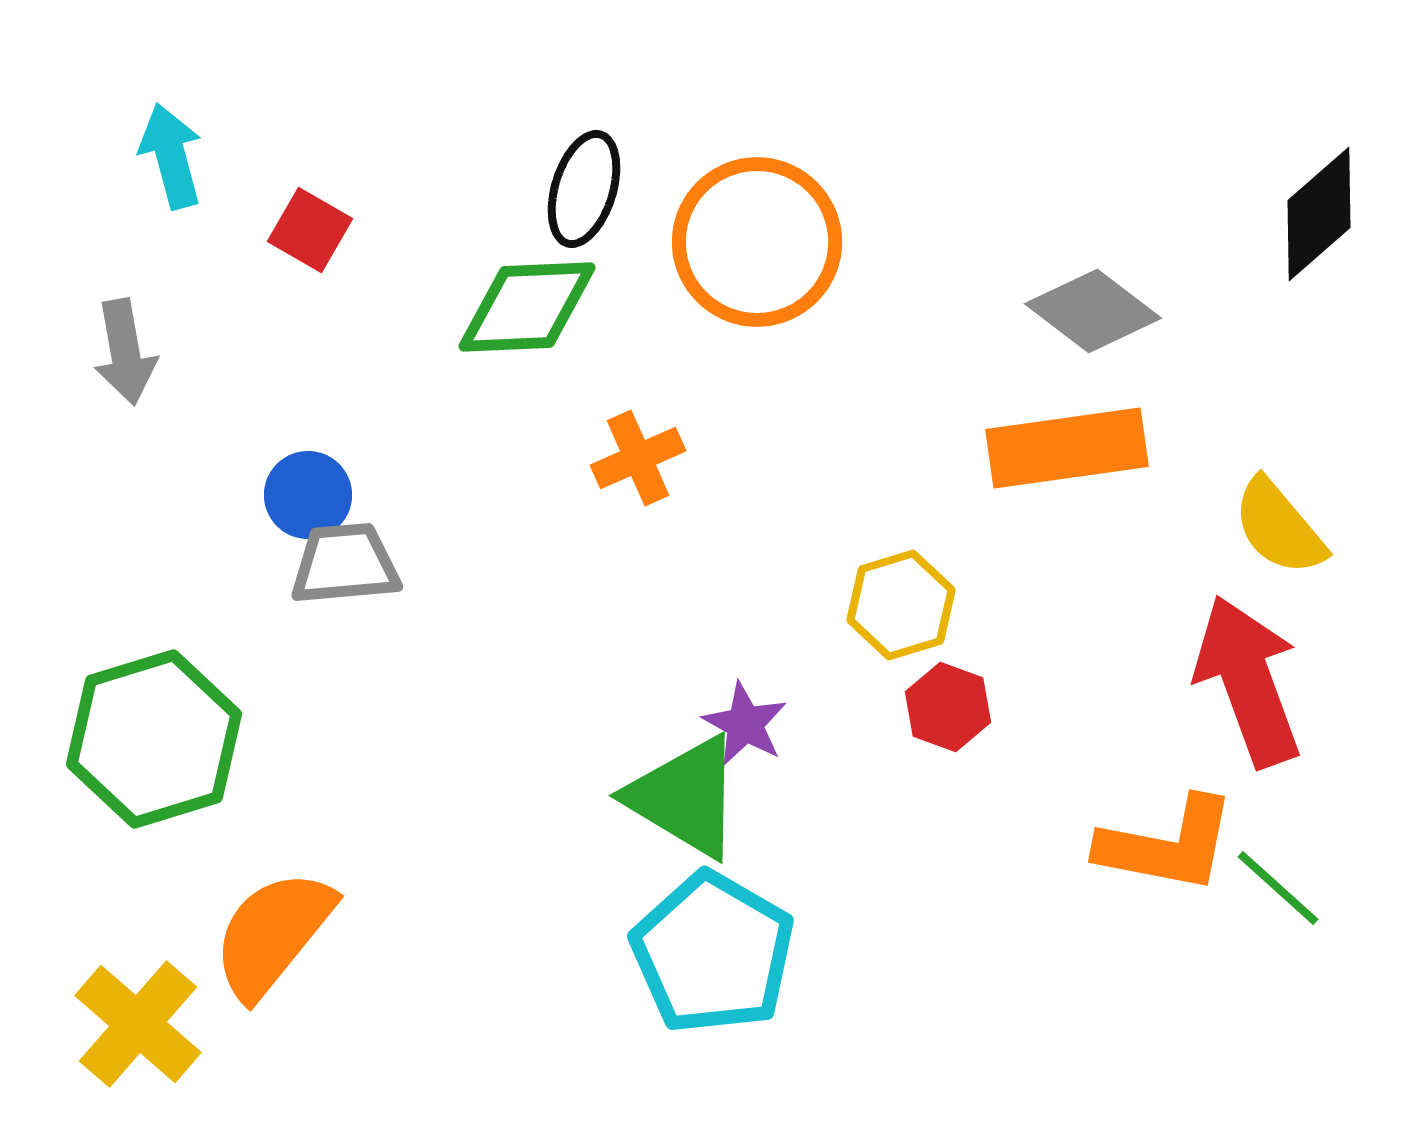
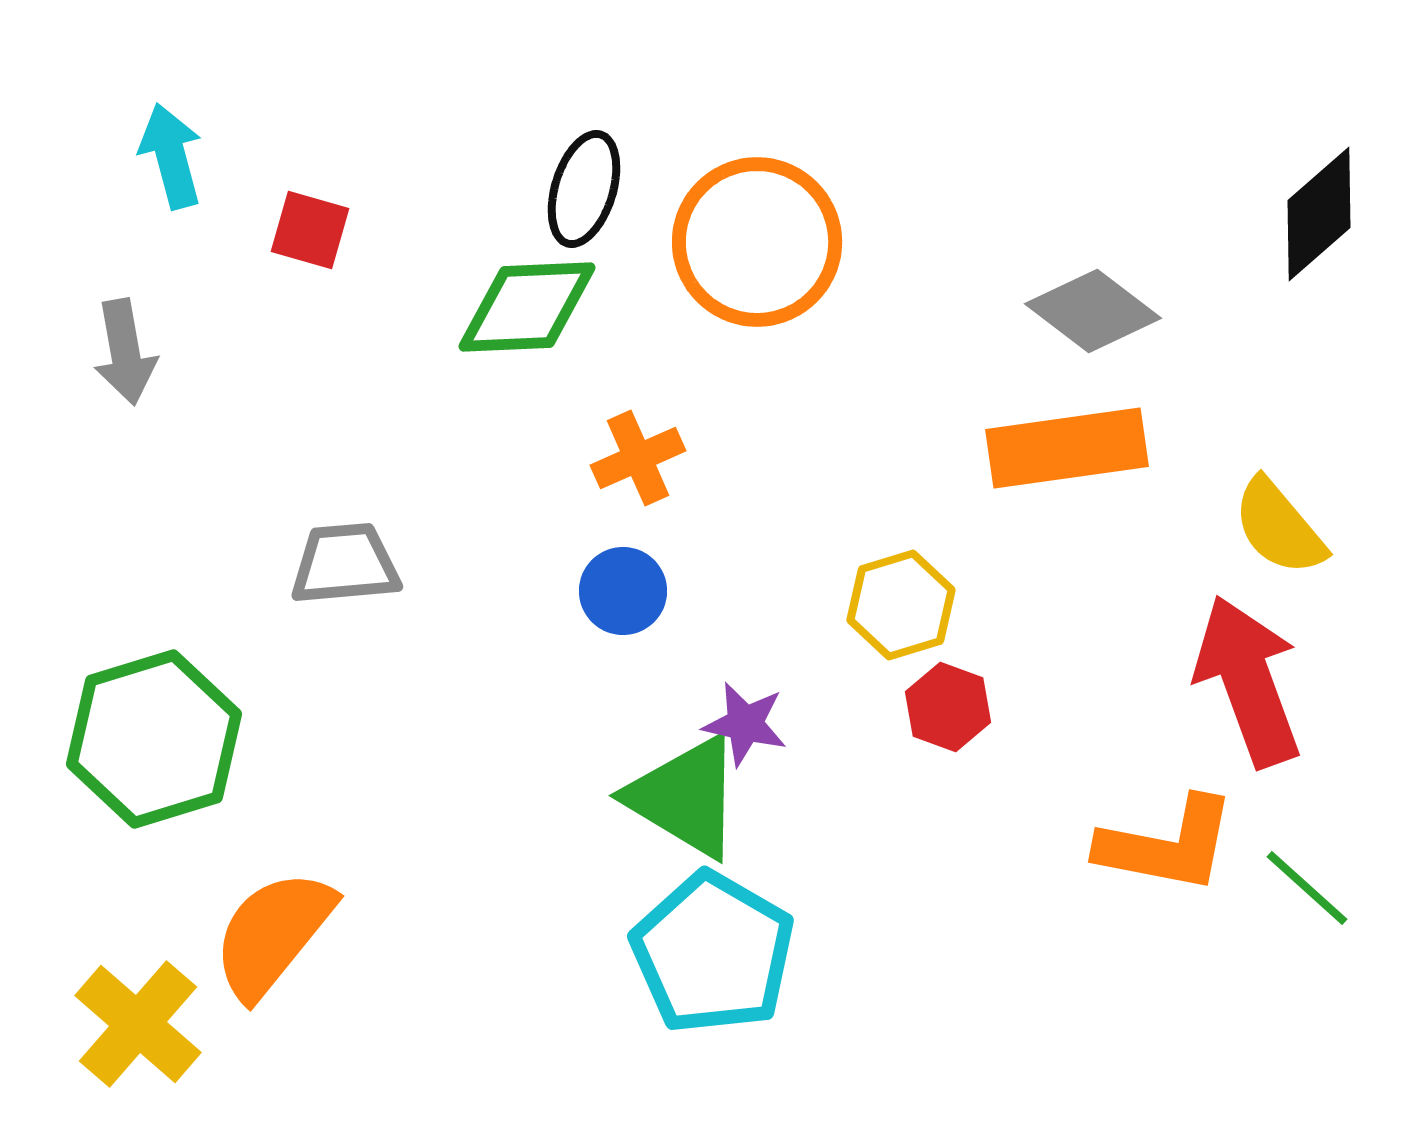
red square: rotated 14 degrees counterclockwise
blue circle: moved 315 px right, 96 px down
purple star: rotated 16 degrees counterclockwise
green line: moved 29 px right
